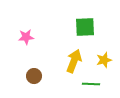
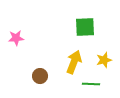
pink star: moved 10 px left, 1 px down
yellow arrow: moved 1 px down
brown circle: moved 6 px right
